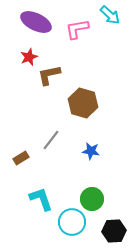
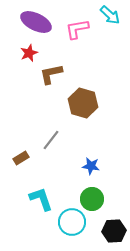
red star: moved 4 px up
brown L-shape: moved 2 px right, 1 px up
blue star: moved 15 px down
